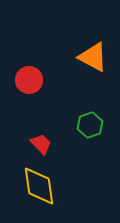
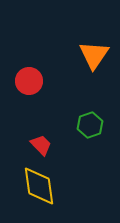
orange triangle: moved 1 px right, 2 px up; rotated 36 degrees clockwise
red circle: moved 1 px down
red trapezoid: moved 1 px down
